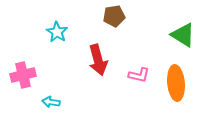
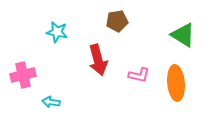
brown pentagon: moved 3 px right, 5 px down
cyan star: rotated 20 degrees counterclockwise
